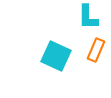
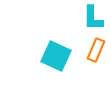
cyan L-shape: moved 5 px right, 1 px down
